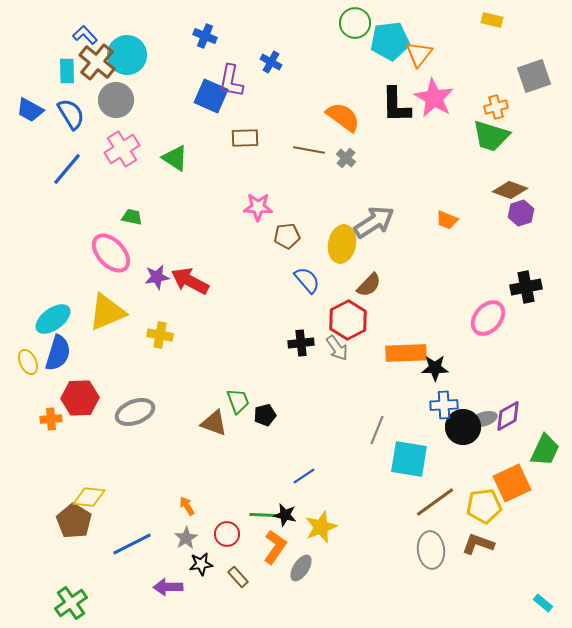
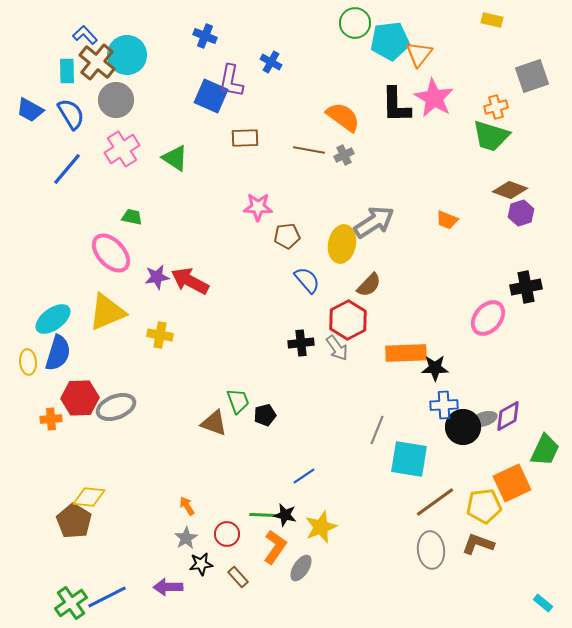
gray square at (534, 76): moved 2 px left
gray cross at (346, 158): moved 2 px left, 3 px up; rotated 24 degrees clockwise
yellow ellipse at (28, 362): rotated 20 degrees clockwise
gray ellipse at (135, 412): moved 19 px left, 5 px up
blue line at (132, 544): moved 25 px left, 53 px down
